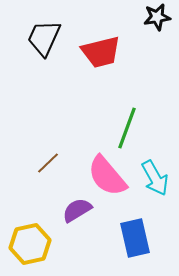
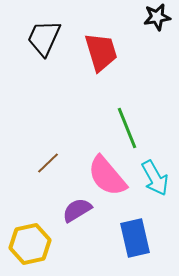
red trapezoid: rotated 93 degrees counterclockwise
green line: rotated 42 degrees counterclockwise
